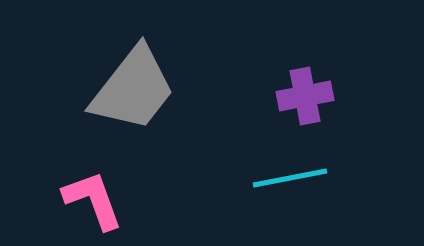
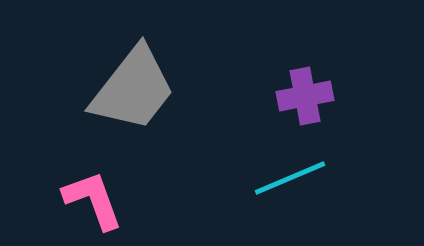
cyan line: rotated 12 degrees counterclockwise
